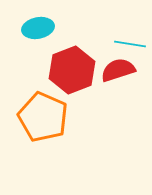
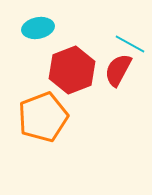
cyan line: rotated 20 degrees clockwise
red semicircle: rotated 44 degrees counterclockwise
orange pentagon: rotated 27 degrees clockwise
